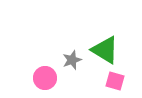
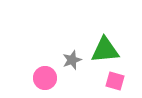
green triangle: rotated 36 degrees counterclockwise
